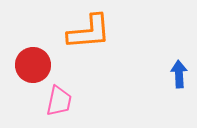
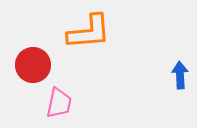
blue arrow: moved 1 px right, 1 px down
pink trapezoid: moved 2 px down
